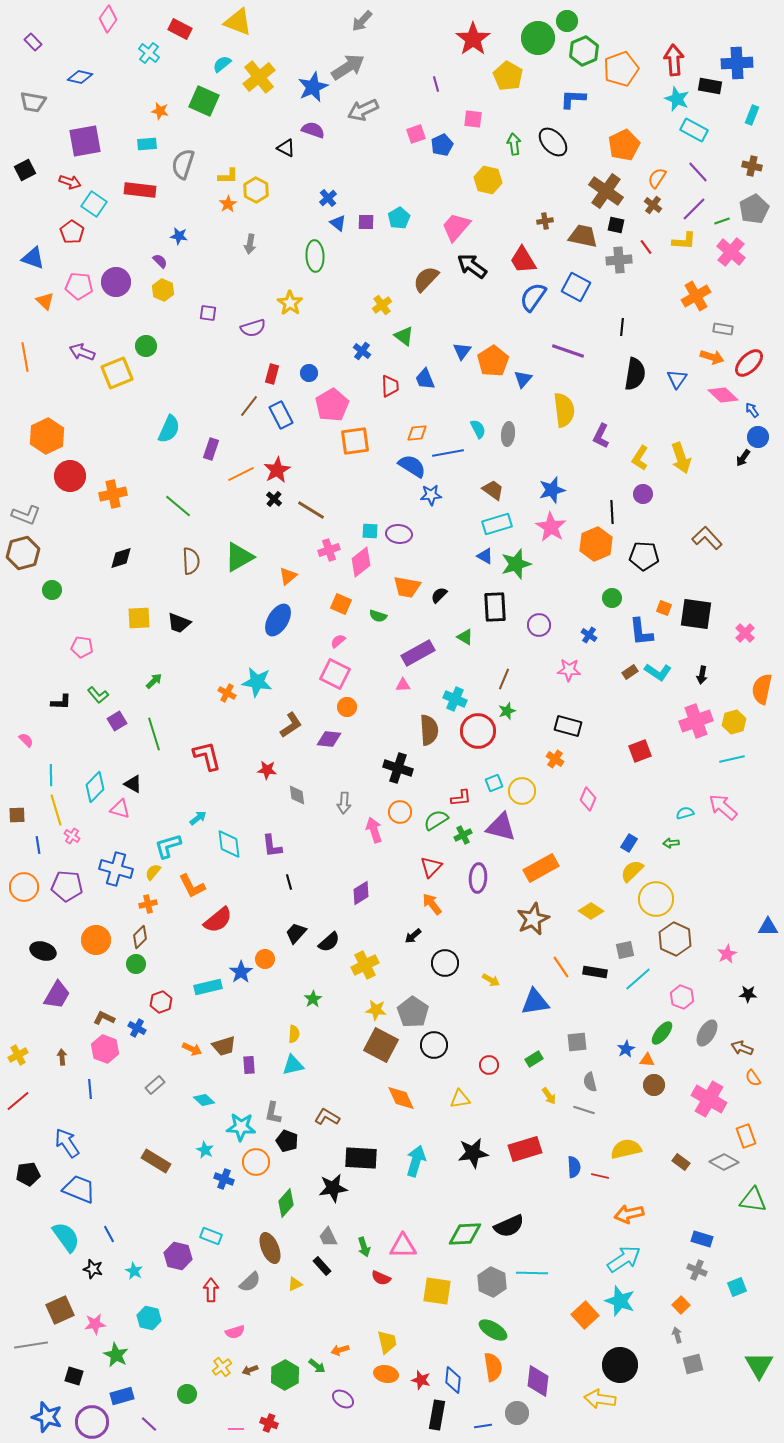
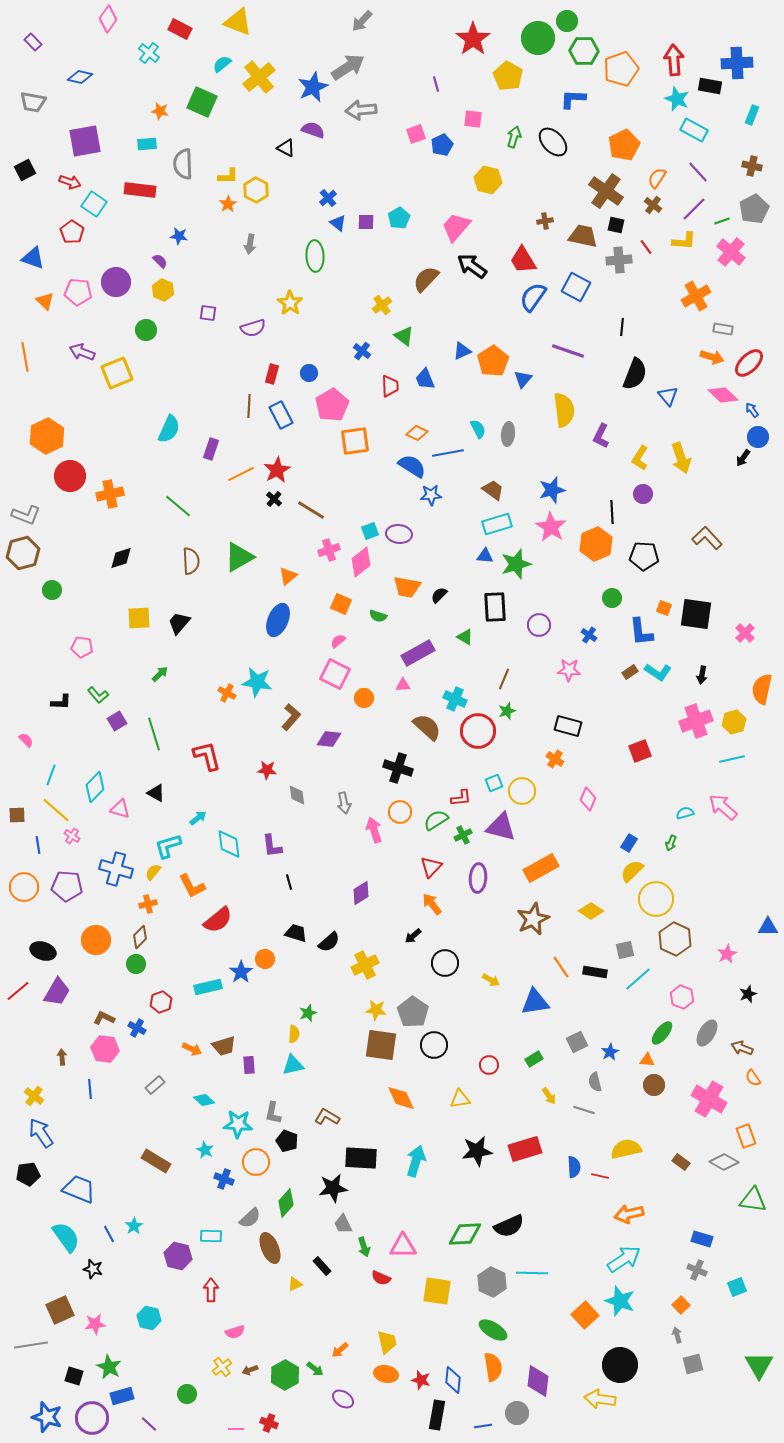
green hexagon at (584, 51): rotated 24 degrees clockwise
green square at (204, 101): moved 2 px left, 1 px down
gray arrow at (363, 110): moved 2 px left; rotated 20 degrees clockwise
green arrow at (514, 144): moved 7 px up; rotated 25 degrees clockwise
gray semicircle at (183, 164): rotated 20 degrees counterclockwise
pink pentagon at (79, 286): moved 1 px left, 6 px down
green circle at (146, 346): moved 16 px up
blue triangle at (462, 351): rotated 30 degrees clockwise
black semicircle at (635, 374): rotated 12 degrees clockwise
blue triangle at (677, 379): moved 9 px left, 17 px down; rotated 15 degrees counterclockwise
brown line at (249, 406): rotated 35 degrees counterclockwise
orange diamond at (417, 433): rotated 30 degrees clockwise
orange cross at (113, 494): moved 3 px left
cyan square at (370, 531): rotated 24 degrees counterclockwise
blue triangle at (485, 556): rotated 24 degrees counterclockwise
blue ellipse at (278, 620): rotated 8 degrees counterclockwise
black trapezoid at (179, 623): rotated 110 degrees clockwise
green arrow at (154, 681): moved 6 px right, 7 px up
orange circle at (347, 707): moved 17 px right, 9 px up
brown L-shape at (291, 725): moved 8 px up; rotated 16 degrees counterclockwise
brown semicircle at (429, 730): moved 2 px left, 3 px up; rotated 44 degrees counterclockwise
cyan line at (51, 775): rotated 20 degrees clockwise
black triangle at (133, 784): moved 23 px right, 9 px down
gray arrow at (344, 803): rotated 15 degrees counterclockwise
yellow line at (56, 810): rotated 32 degrees counterclockwise
green arrow at (671, 843): rotated 63 degrees counterclockwise
black trapezoid at (296, 933): rotated 65 degrees clockwise
black star at (748, 994): rotated 24 degrees counterclockwise
purple trapezoid at (57, 995): moved 3 px up
green star at (313, 999): moved 5 px left, 14 px down; rotated 12 degrees clockwise
gray square at (577, 1042): rotated 20 degrees counterclockwise
brown square at (381, 1045): rotated 20 degrees counterclockwise
pink hexagon at (105, 1049): rotated 12 degrees counterclockwise
blue star at (626, 1049): moved 16 px left, 3 px down
yellow cross at (18, 1055): moved 16 px right, 41 px down; rotated 24 degrees counterclockwise
gray semicircle at (590, 1082): moved 5 px right
red line at (18, 1101): moved 110 px up
cyan star at (241, 1127): moved 3 px left, 3 px up
blue arrow at (67, 1143): moved 26 px left, 10 px up
black star at (473, 1153): moved 4 px right, 2 px up
cyan rectangle at (211, 1236): rotated 20 degrees counterclockwise
gray trapezoid at (328, 1237): moved 15 px right, 13 px up
cyan star at (134, 1271): moved 45 px up; rotated 12 degrees clockwise
gray semicircle at (250, 1282): moved 64 px up
orange arrow at (340, 1350): rotated 24 degrees counterclockwise
green star at (116, 1355): moved 7 px left, 12 px down
green arrow at (317, 1366): moved 2 px left, 3 px down
purple circle at (92, 1422): moved 4 px up
